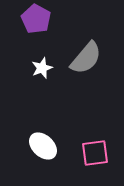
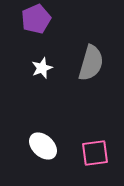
purple pentagon: rotated 20 degrees clockwise
gray semicircle: moved 5 px right, 5 px down; rotated 24 degrees counterclockwise
